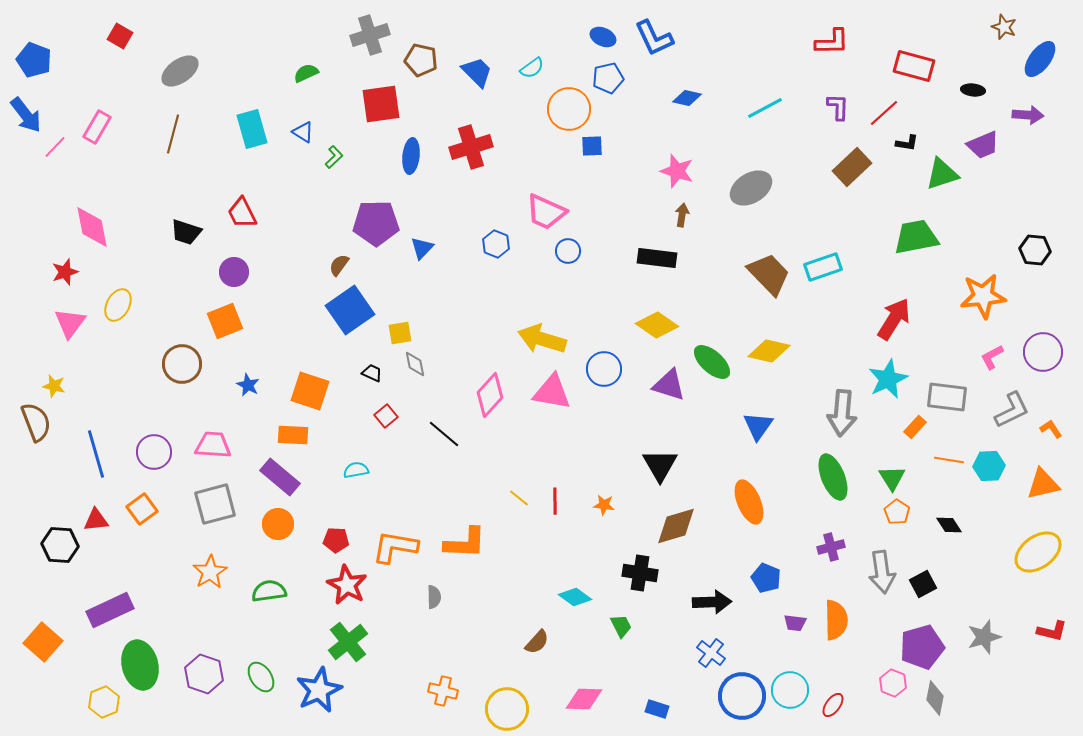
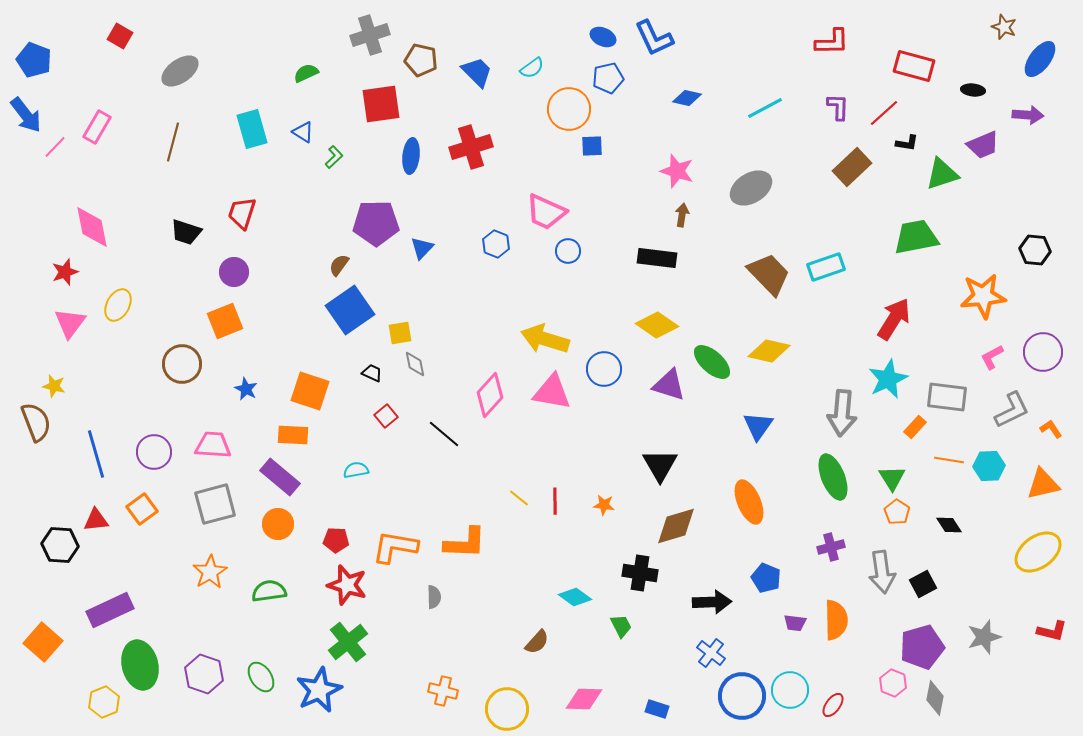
brown line at (173, 134): moved 8 px down
red trapezoid at (242, 213): rotated 44 degrees clockwise
cyan rectangle at (823, 267): moved 3 px right
yellow arrow at (542, 339): moved 3 px right
blue star at (248, 385): moved 2 px left, 4 px down
red star at (347, 585): rotated 12 degrees counterclockwise
